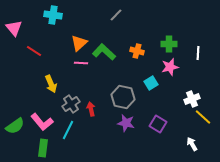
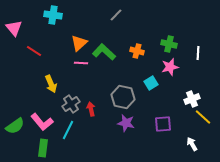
green cross: rotated 14 degrees clockwise
purple square: moved 5 px right; rotated 36 degrees counterclockwise
